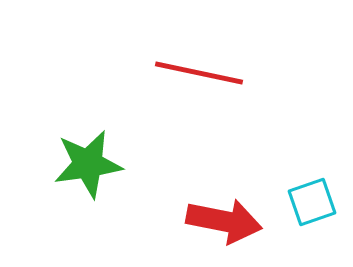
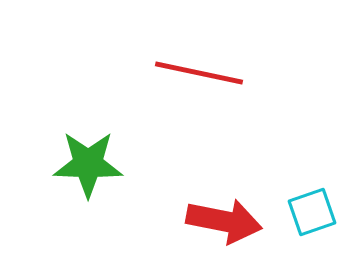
green star: rotated 10 degrees clockwise
cyan square: moved 10 px down
